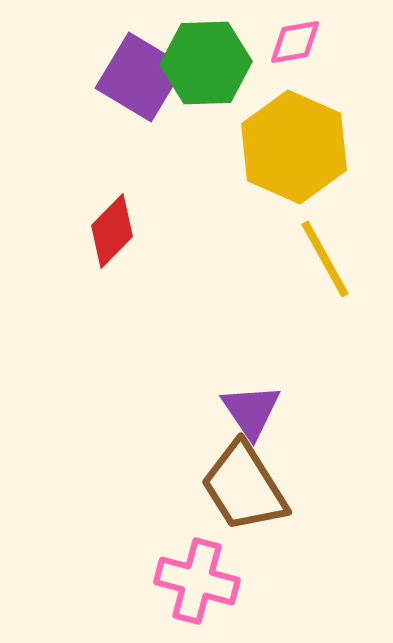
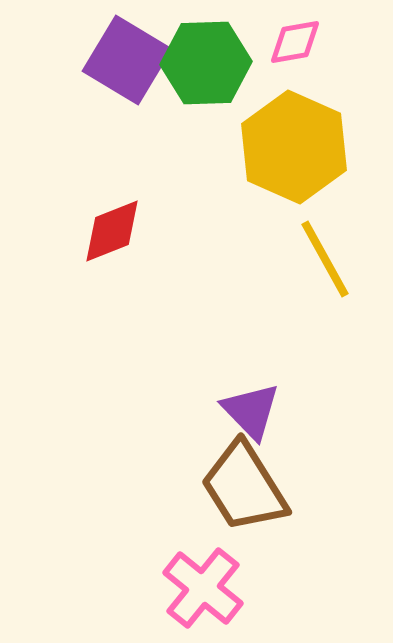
purple square: moved 13 px left, 17 px up
red diamond: rotated 24 degrees clockwise
purple triangle: rotated 10 degrees counterclockwise
pink cross: moved 6 px right, 7 px down; rotated 24 degrees clockwise
